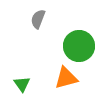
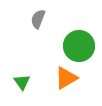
orange triangle: rotated 15 degrees counterclockwise
green triangle: moved 2 px up
